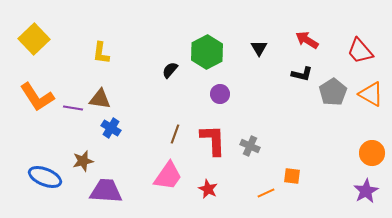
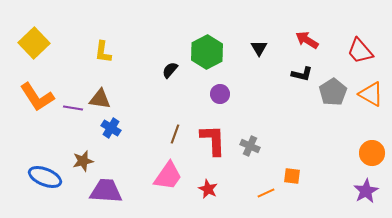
yellow square: moved 4 px down
yellow L-shape: moved 2 px right, 1 px up
